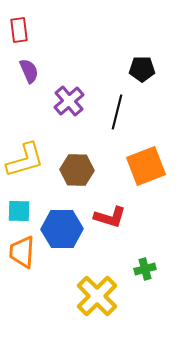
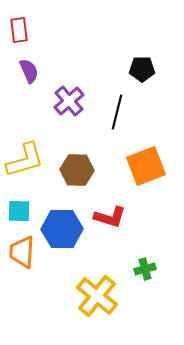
yellow cross: rotated 6 degrees counterclockwise
